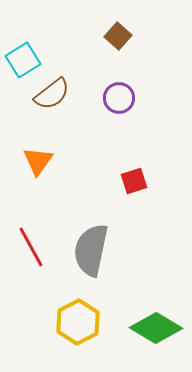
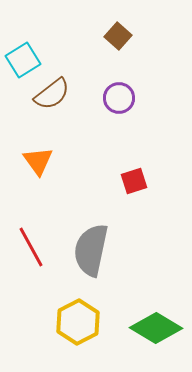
orange triangle: rotated 12 degrees counterclockwise
